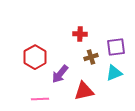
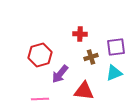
red hexagon: moved 5 px right, 2 px up; rotated 15 degrees clockwise
red triangle: rotated 20 degrees clockwise
